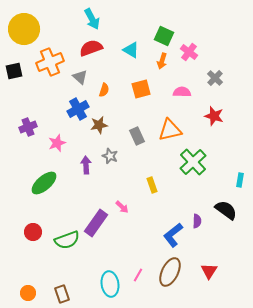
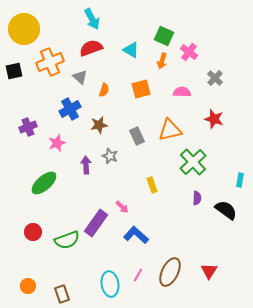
blue cross: moved 8 px left
red star: moved 3 px down
purple semicircle: moved 23 px up
blue L-shape: moved 37 px left; rotated 80 degrees clockwise
orange circle: moved 7 px up
